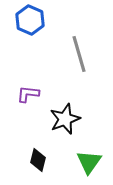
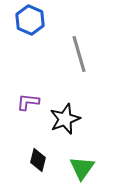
purple L-shape: moved 8 px down
green triangle: moved 7 px left, 6 px down
